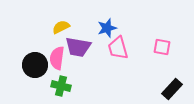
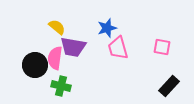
yellow semicircle: moved 4 px left; rotated 66 degrees clockwise
purple trapezoid: moved 5 px left
pink semicircle: moved 2 px left
black rectangle: moved 3 px left, 3 px up
